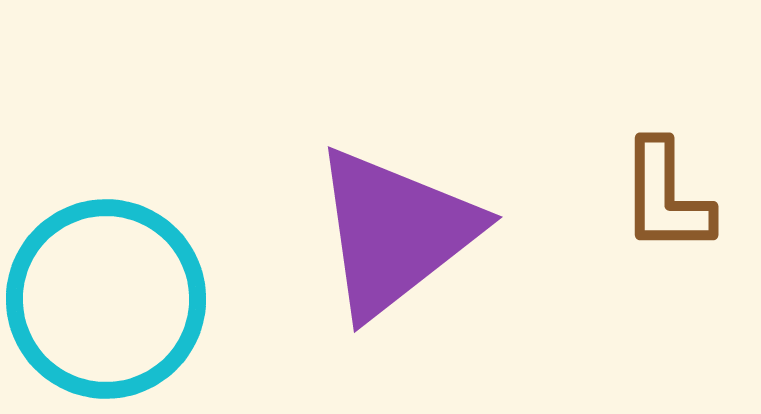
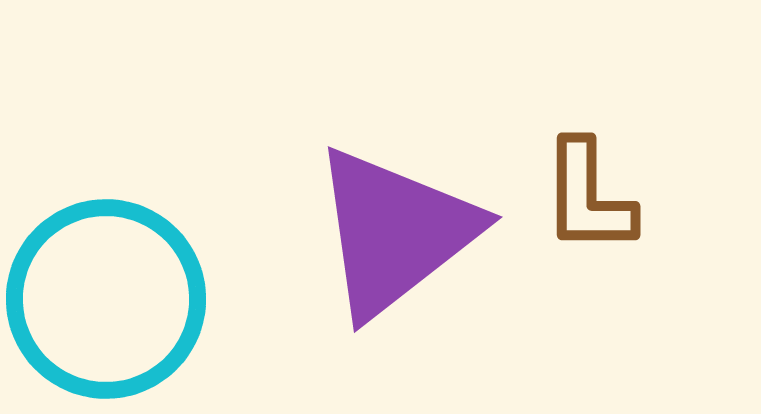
brown L-shape: moved 78 px left
